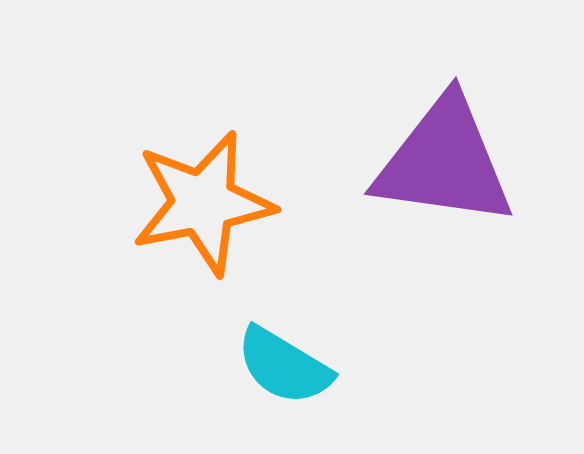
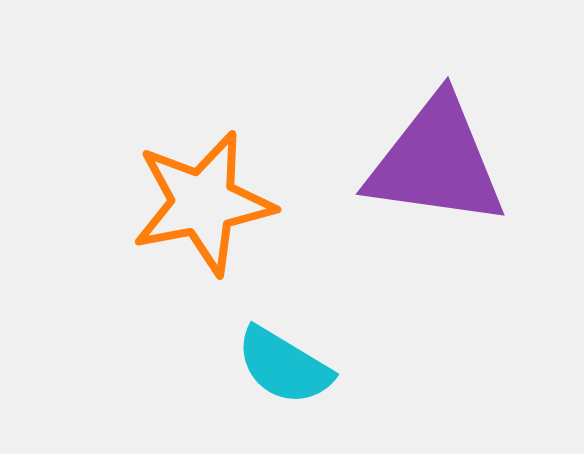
purple triangle: moved 8 px left
